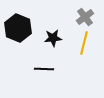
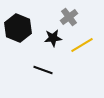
gray cross: moved 16 px left
yellow line: moved 2 px left, 2 px down; rotated 45 degrees clockwise
black line: moved 1 px left, 1 px down; rotated 18 degrees clockwise
